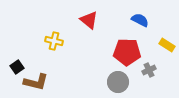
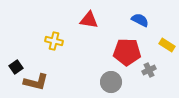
red triangle: rotated 30 degrees counterclockwise
black square: moved 1 px left
gray circle: moved 7 px left
